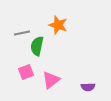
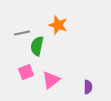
purple semicircle: rotated 88 degrees counterclockwise
